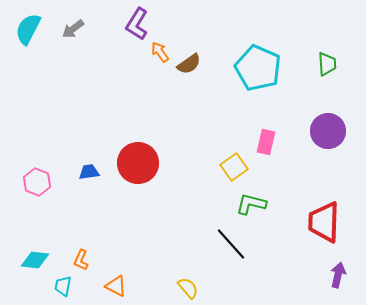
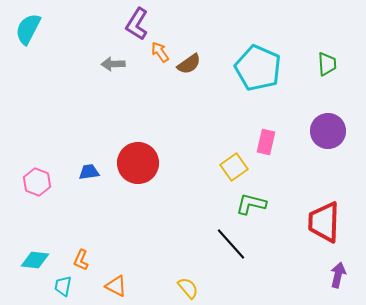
gray arrow: moved 40 px right, 35 px down; rotated 35 degrees clockwise
